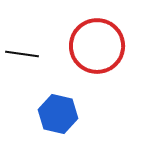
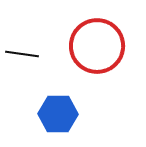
blue hexagon: rotated 12 degrees counterclockwise
